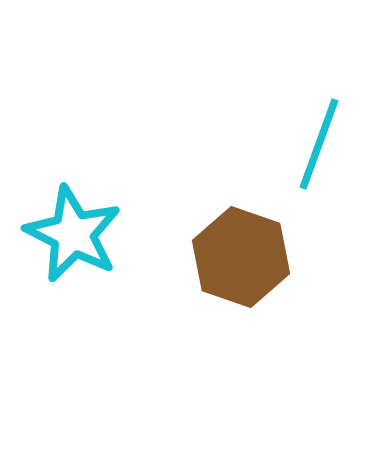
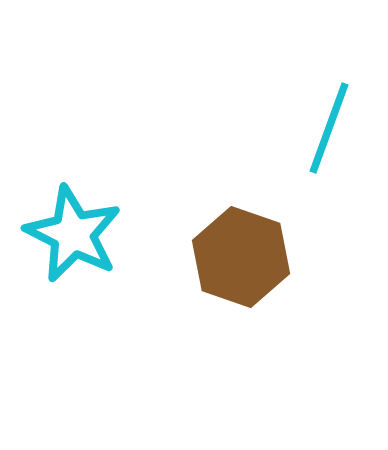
cyan line: moved 10 px right, 16 px up
